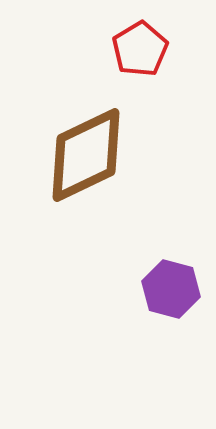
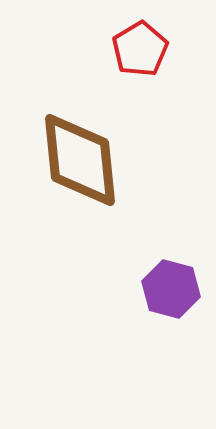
brown diamond: moved 6 px left, 5 px down; rotated 70 degrees counterclockwise
